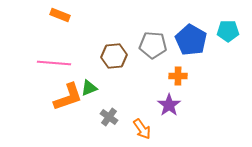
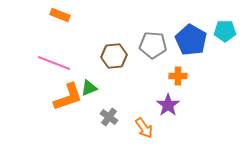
cyan pentagon: moved 3 px left
pink line: rotated 16 degrees clockwise
purple star: moved 1 px left
orange arrow: moved 2 px right, 1 px up
